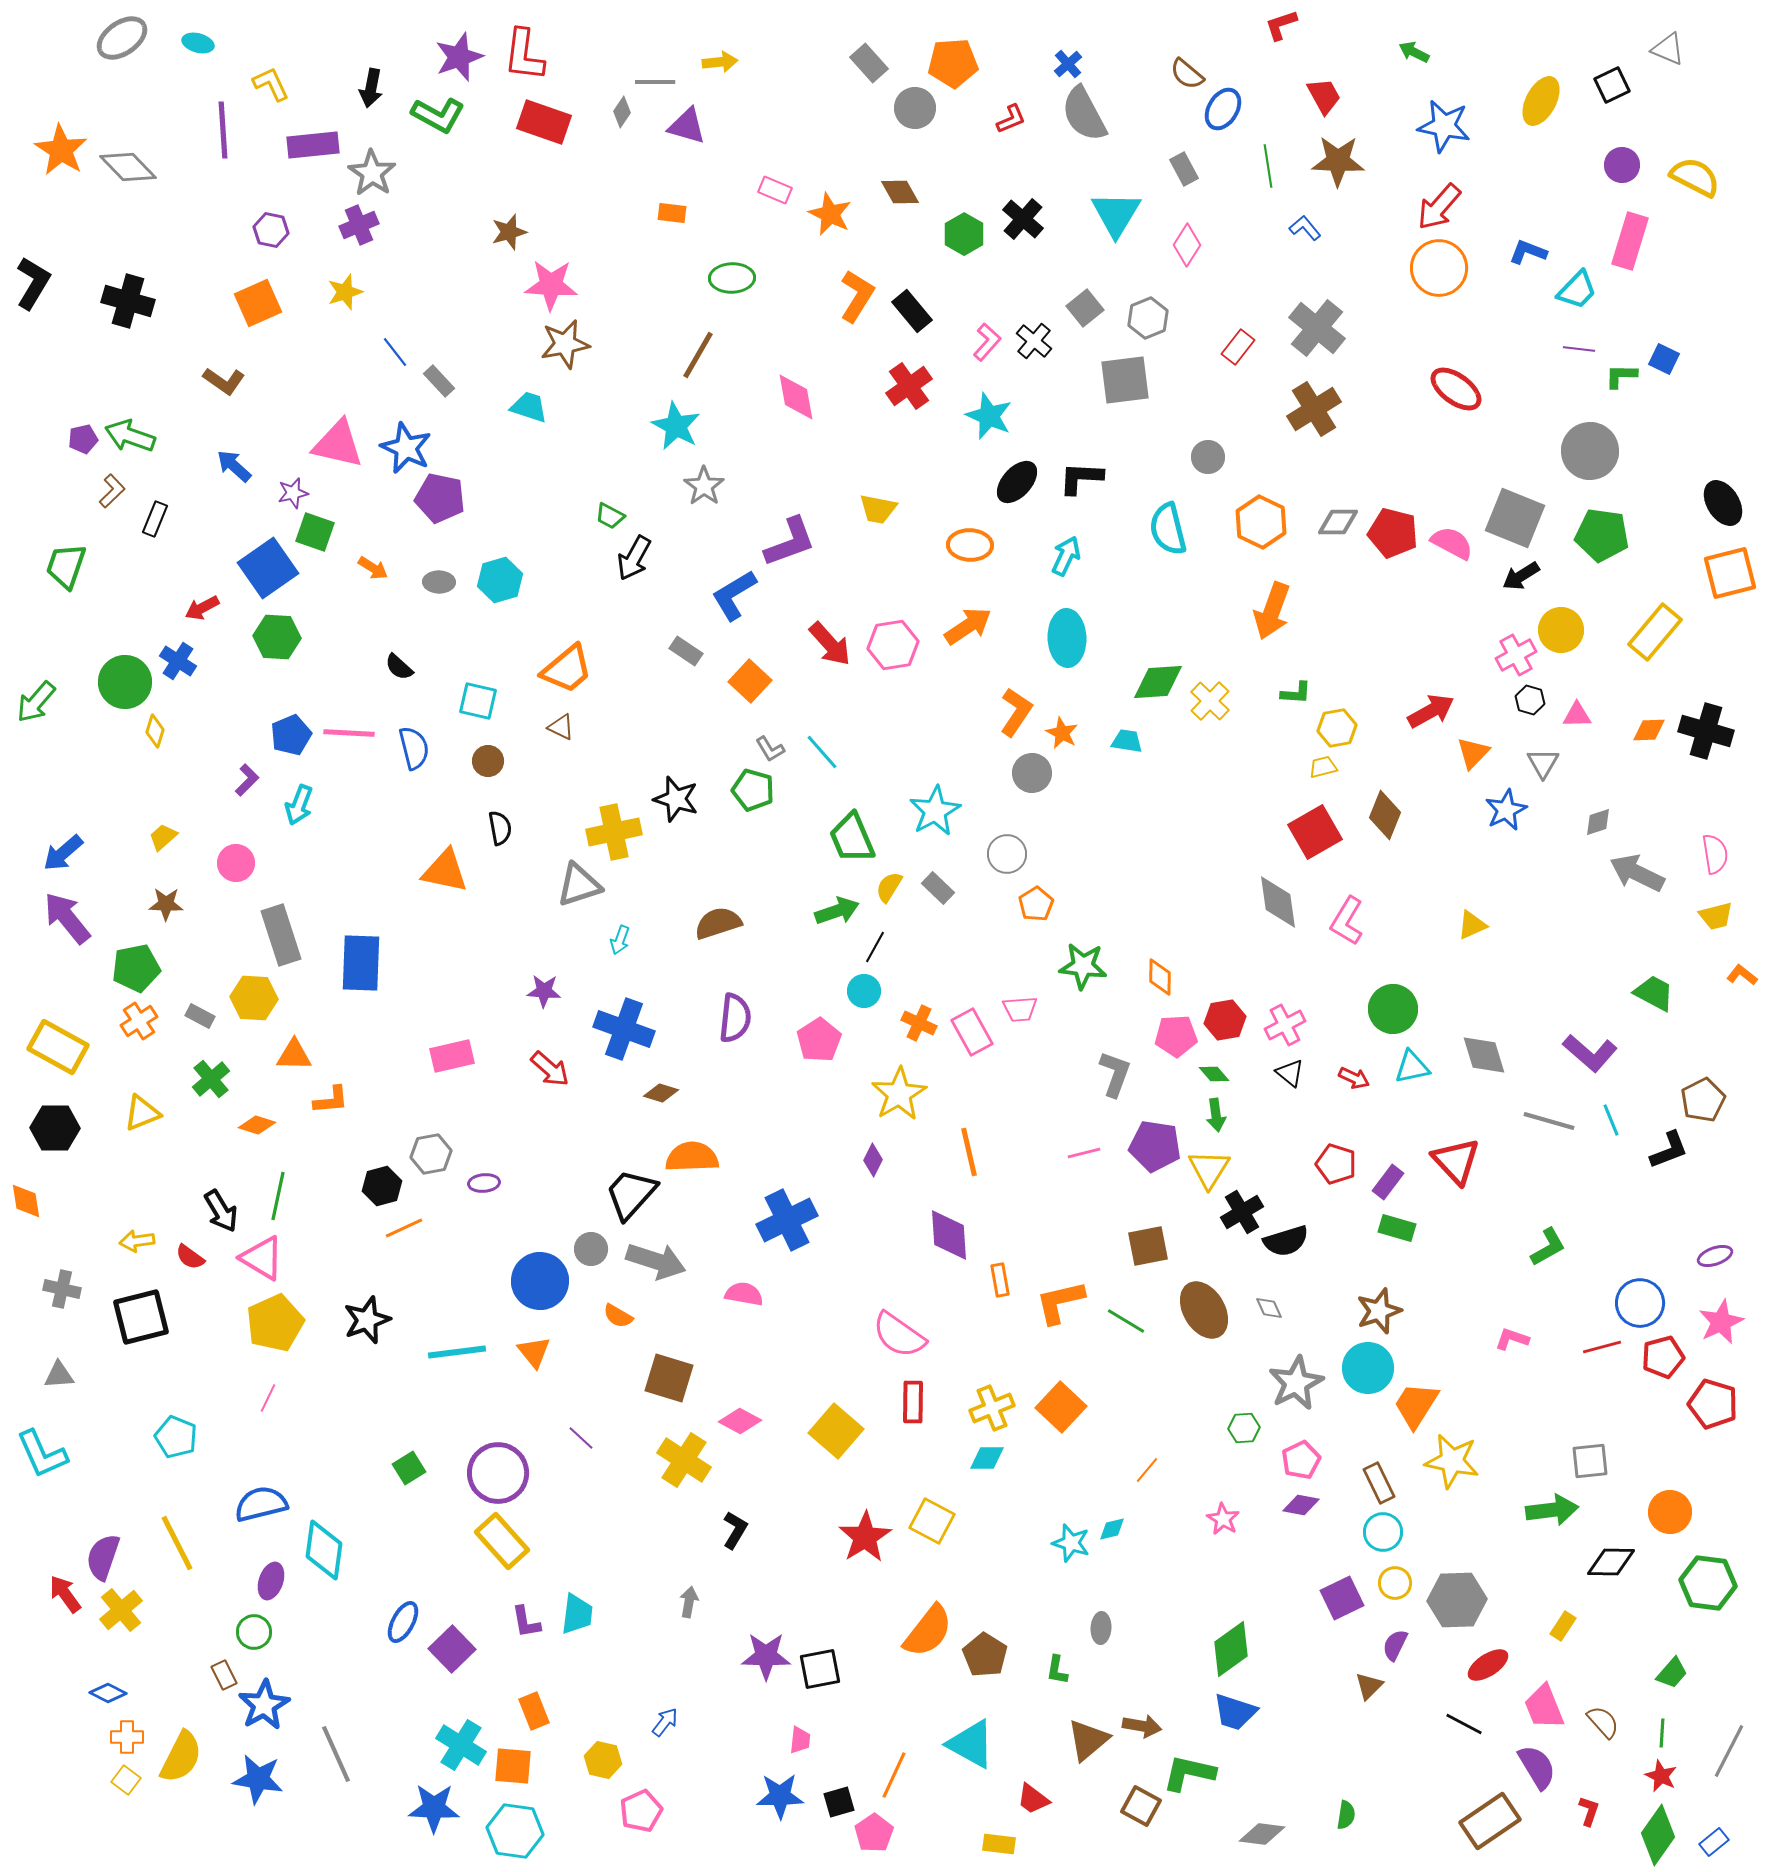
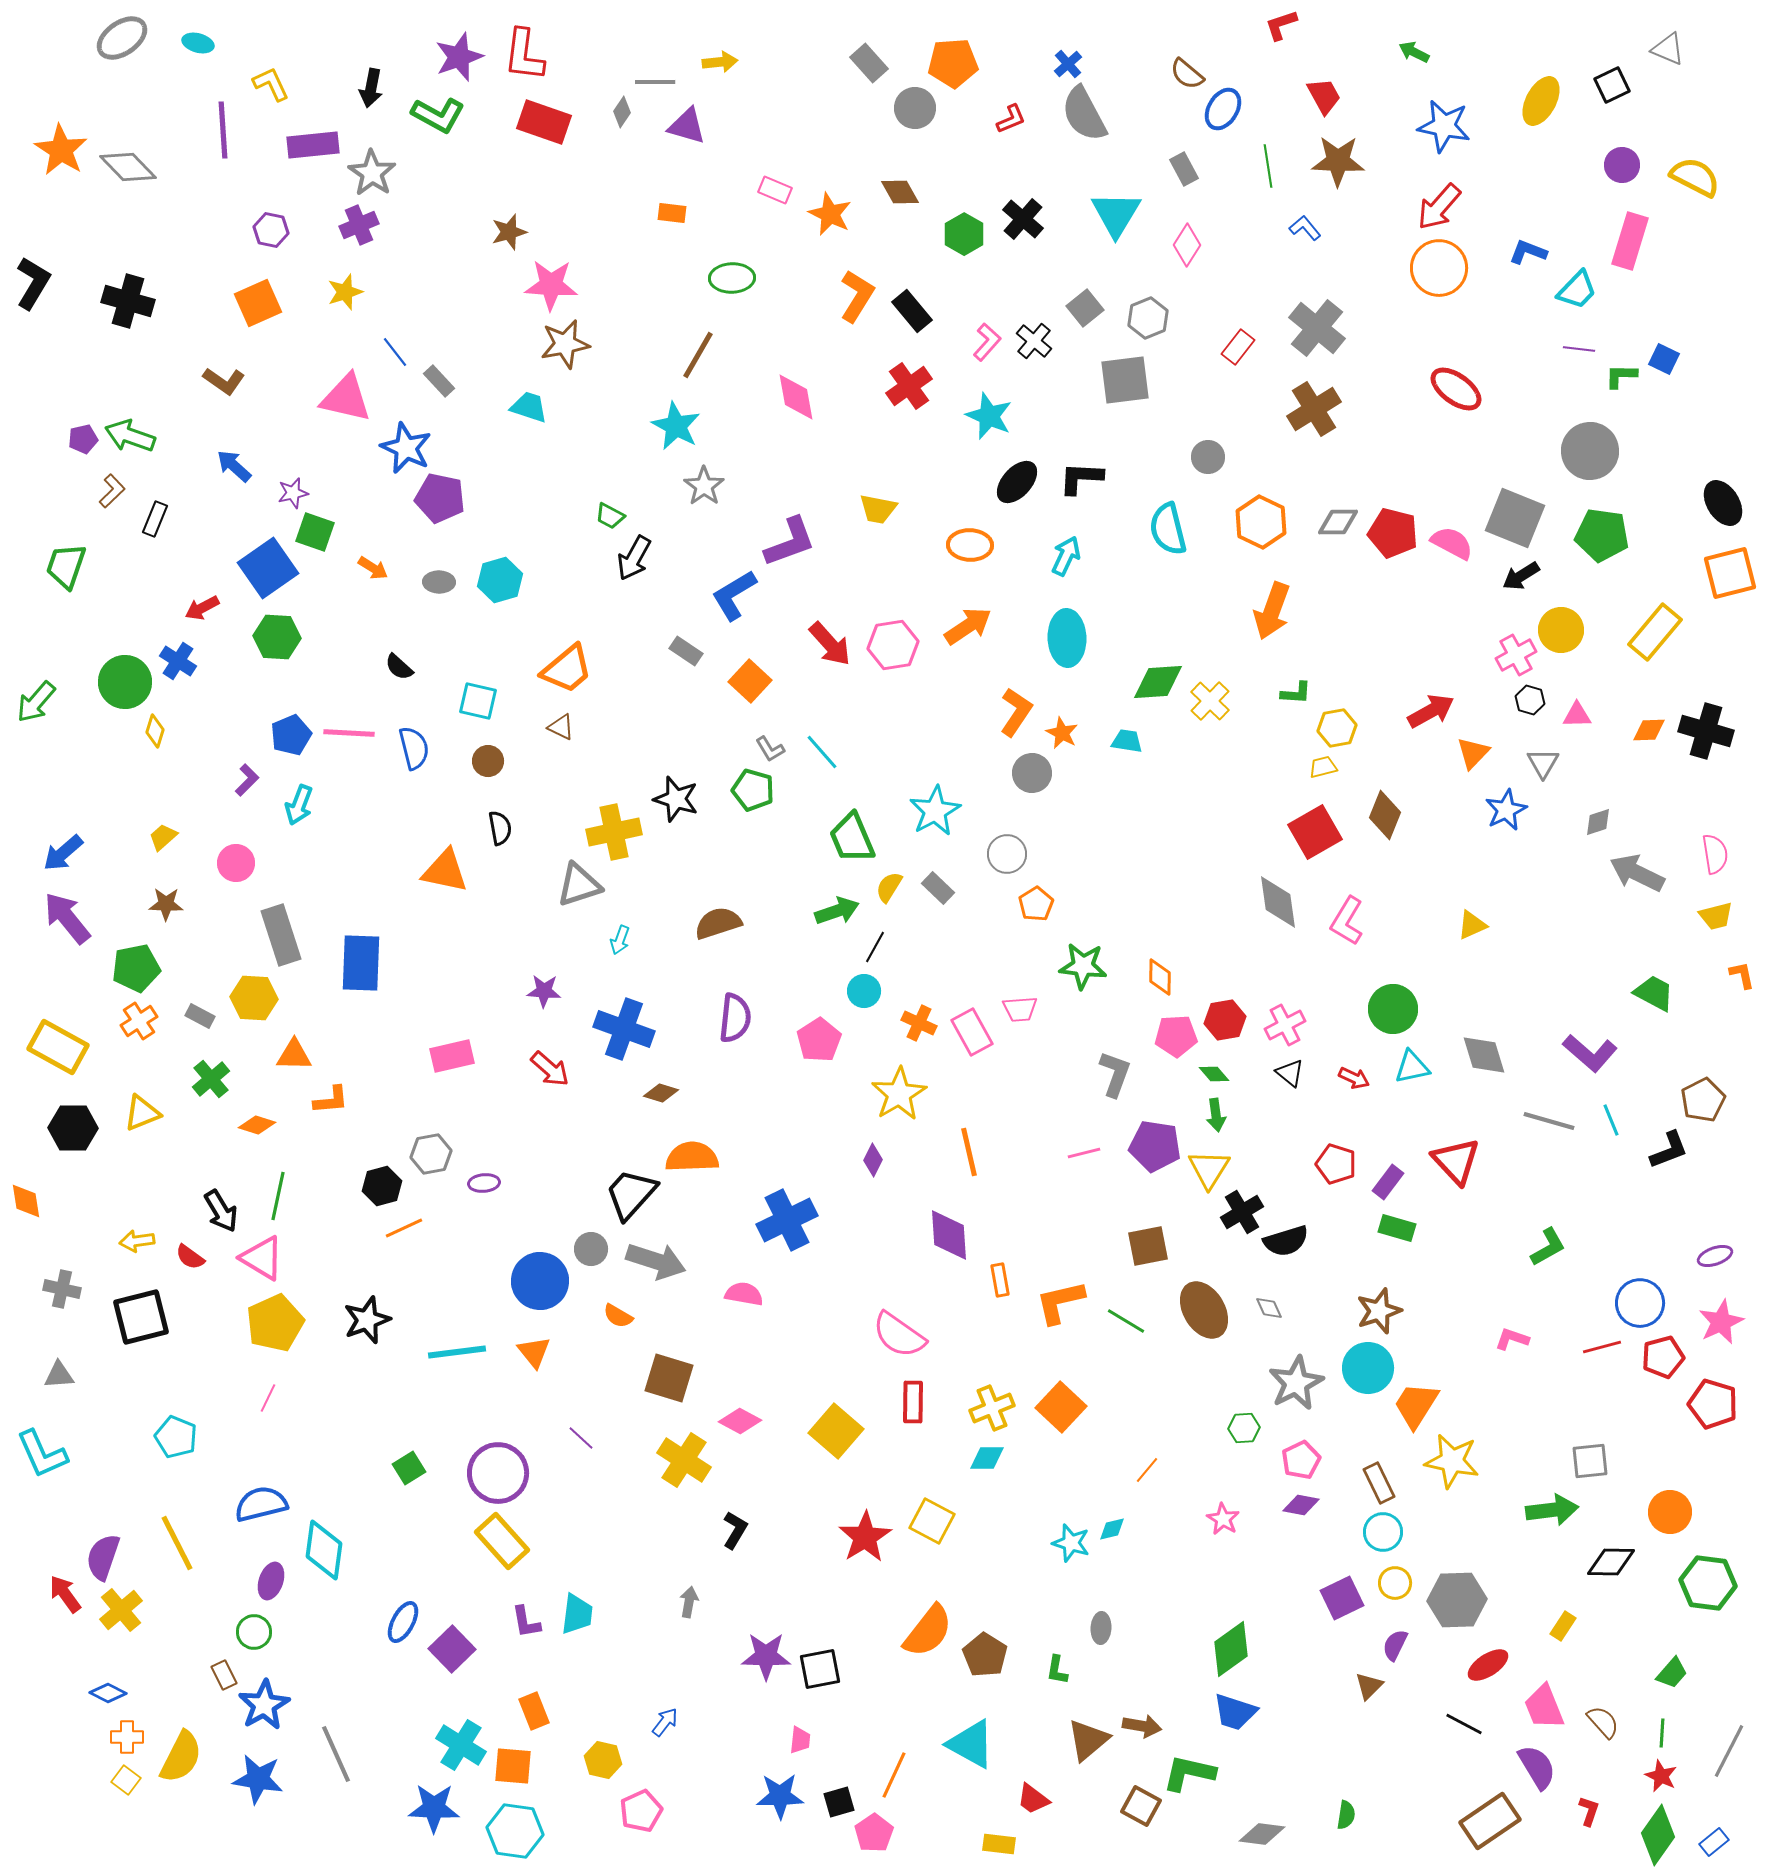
pink triangle at (338, 444): moved 8 px right, 46 px up
orange L-shape at (1742, 975): rotated 40 degrees clockwise
black hexagon at (55, 1128): moved 18 px right
